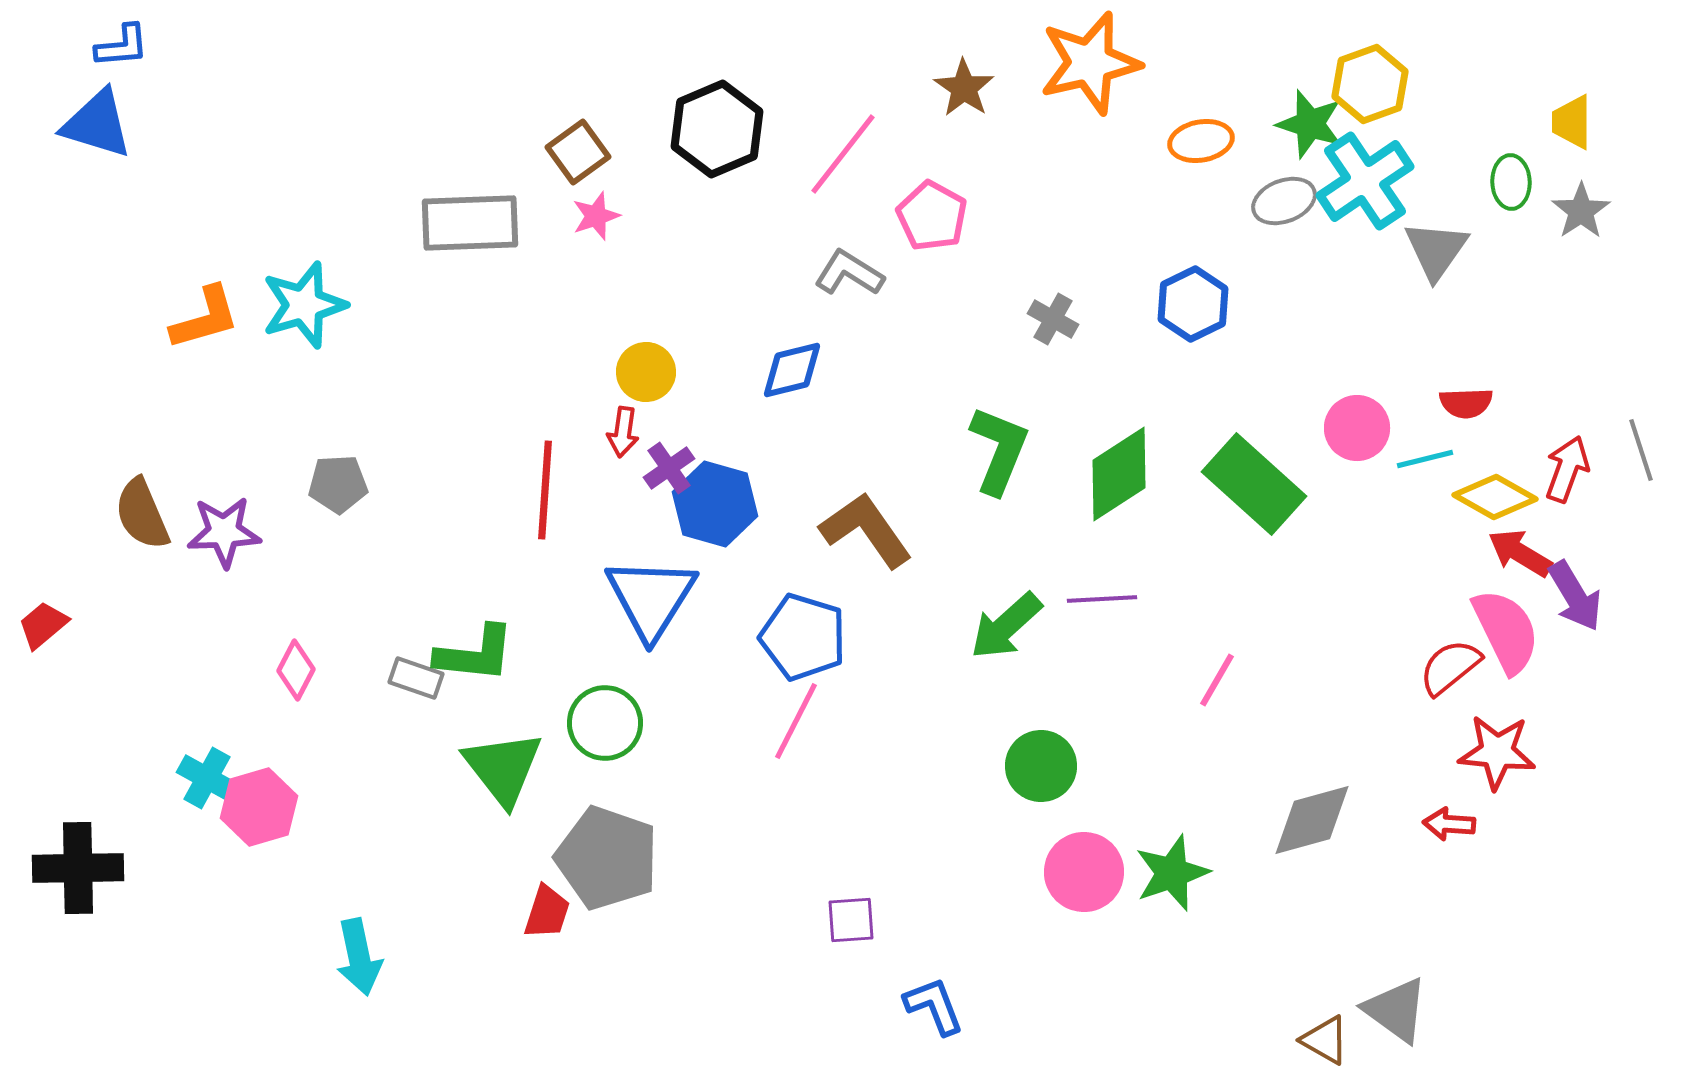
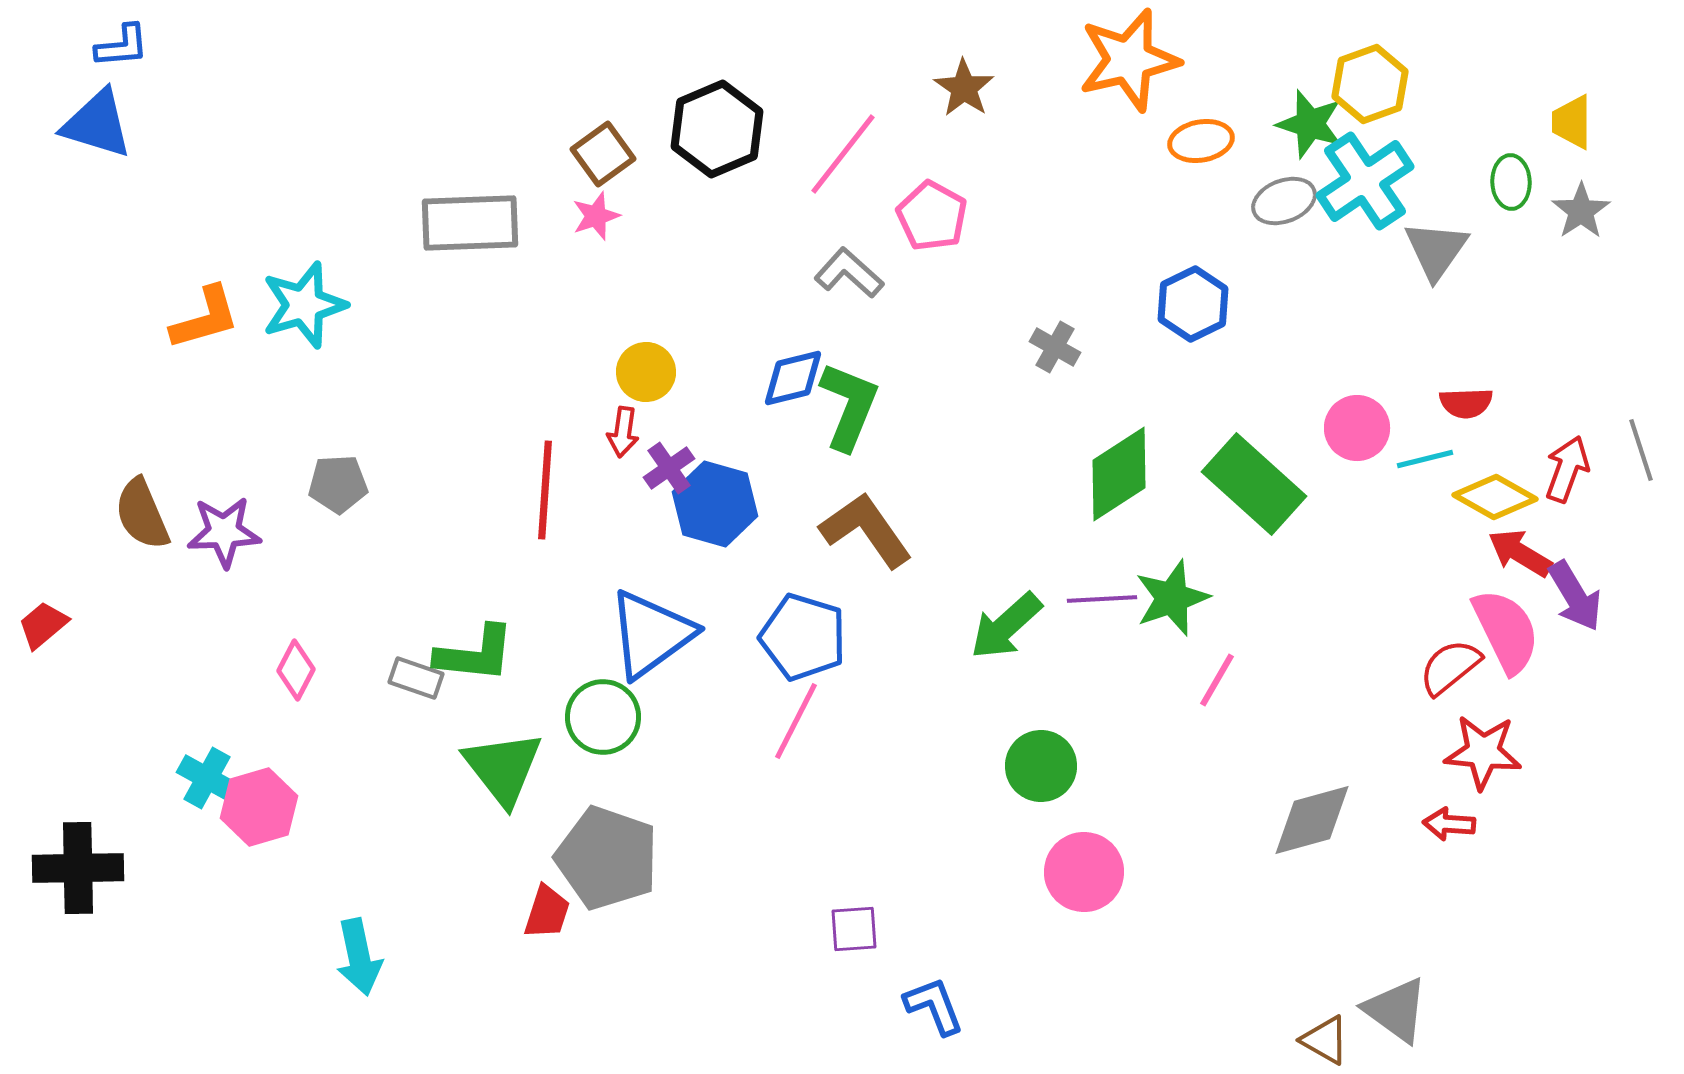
orange star at (1090, 63): moved 39 px right, 3 px up
brown square at (578, 152): moved 25 px right, 2 px down
gray L-shape at (849, 273): rotated 10 degrees clockwise
gray cross at (1053, 319): moved 2 px right, 28 px down
blue diamond at (792, 370): moved 1 px right, 8 px down
green L-shape at (999, 450): moved 150 px left, 44 px up
blue triangle at (651, 598): moved 36 px down; rotated 22 degrees clockwise
green circle at (605, 723): moved 2 px left, 6 px up
red star at (1497, 752): moved 14 px left
green star at (1172, 873): moved 275 px up
purple square at (851, 920): moved 3 px right, 9 px down
